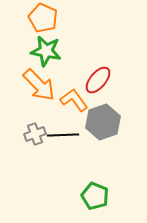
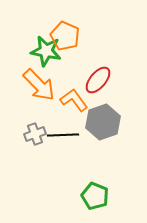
orange pentagon: moved 22 px right, 18 px down
